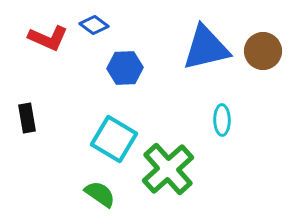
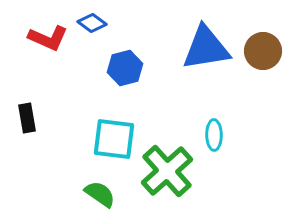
blue diamond: moved 2 px left, 2 px up
blue triangle: rotated 4 degrees clockwise
blue hexagon: rotated 12 degrees counterclockwise
cyan ellipse: moved 8 px left, 15 px down
cyan square: rotated 24 degrees counterclockwise
green cross: moved 1 px left, 2 px down
